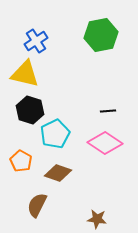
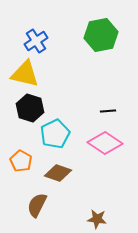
black hexagon: moved 2 px up
